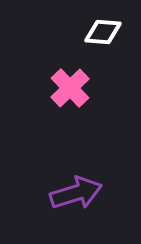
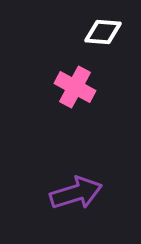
pink cross: moved 5 px right, 1 px up; rotated 18 degrees counterclockwise
